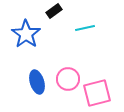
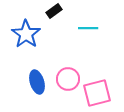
cyan line: moved 3 px right; rotated 12 degrees clockwise
